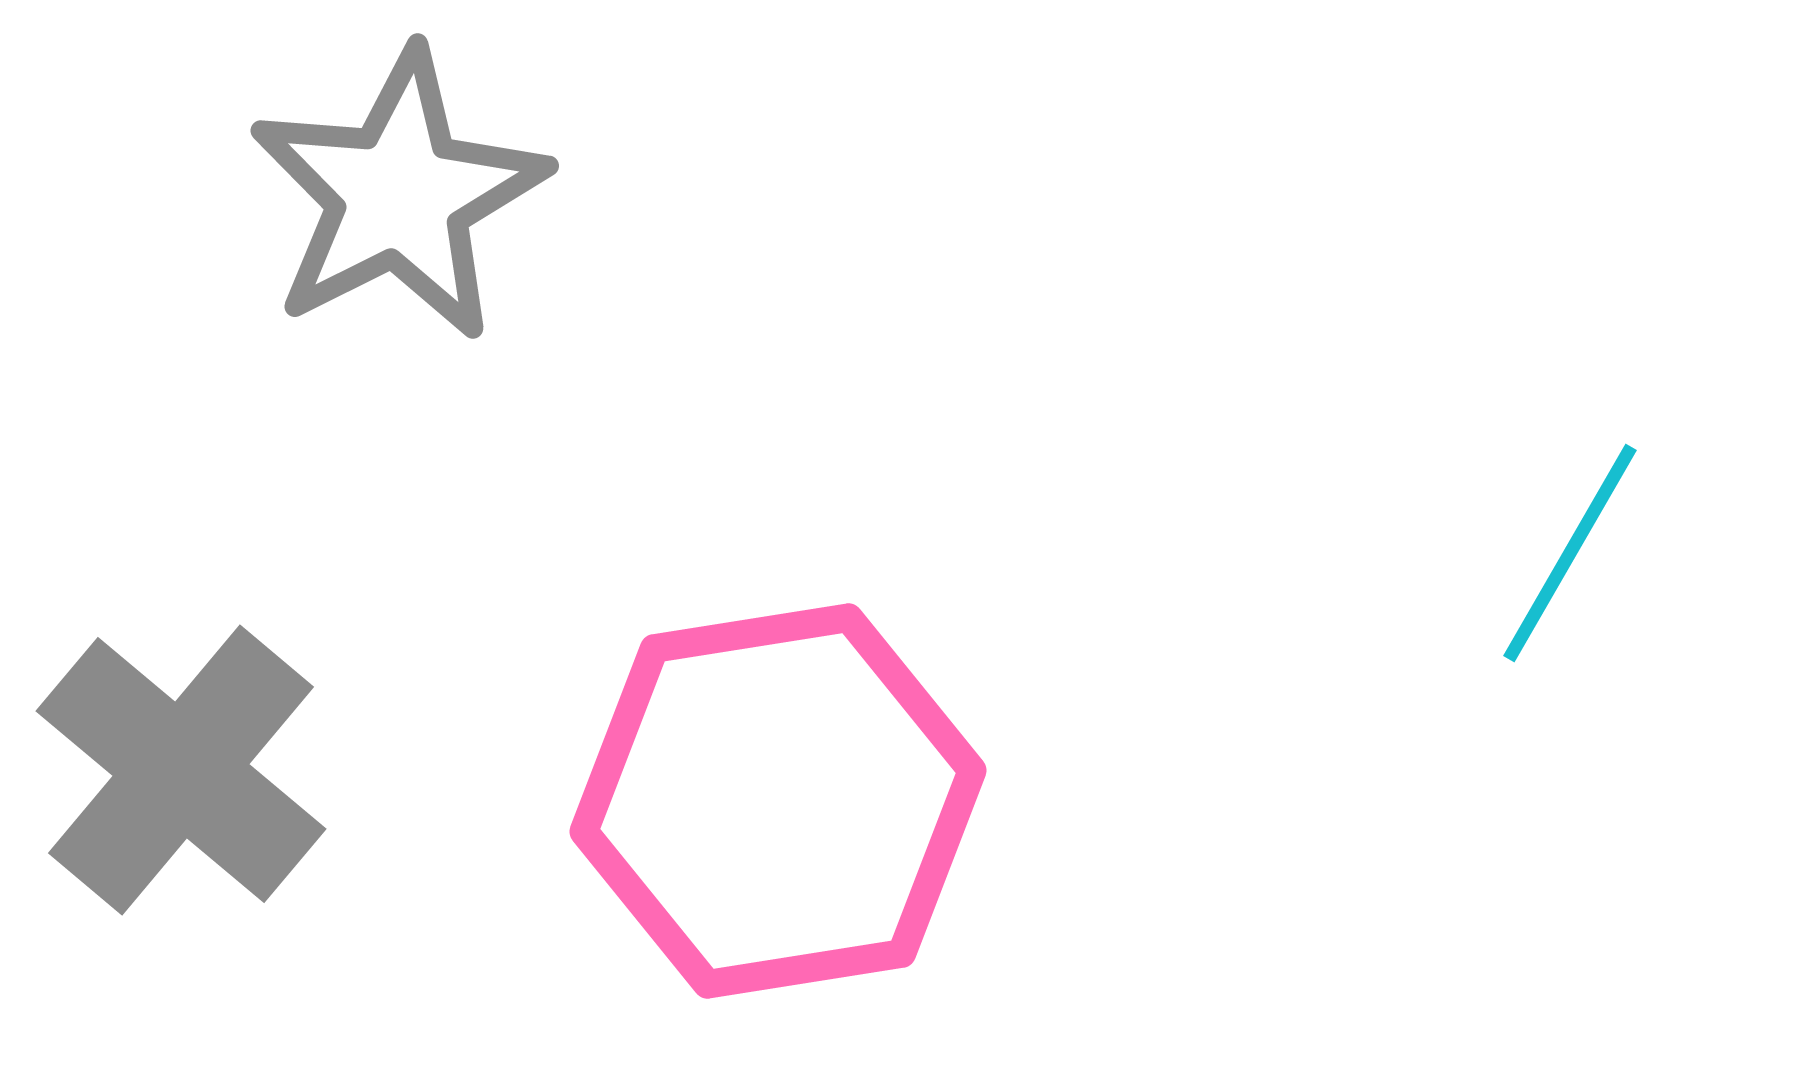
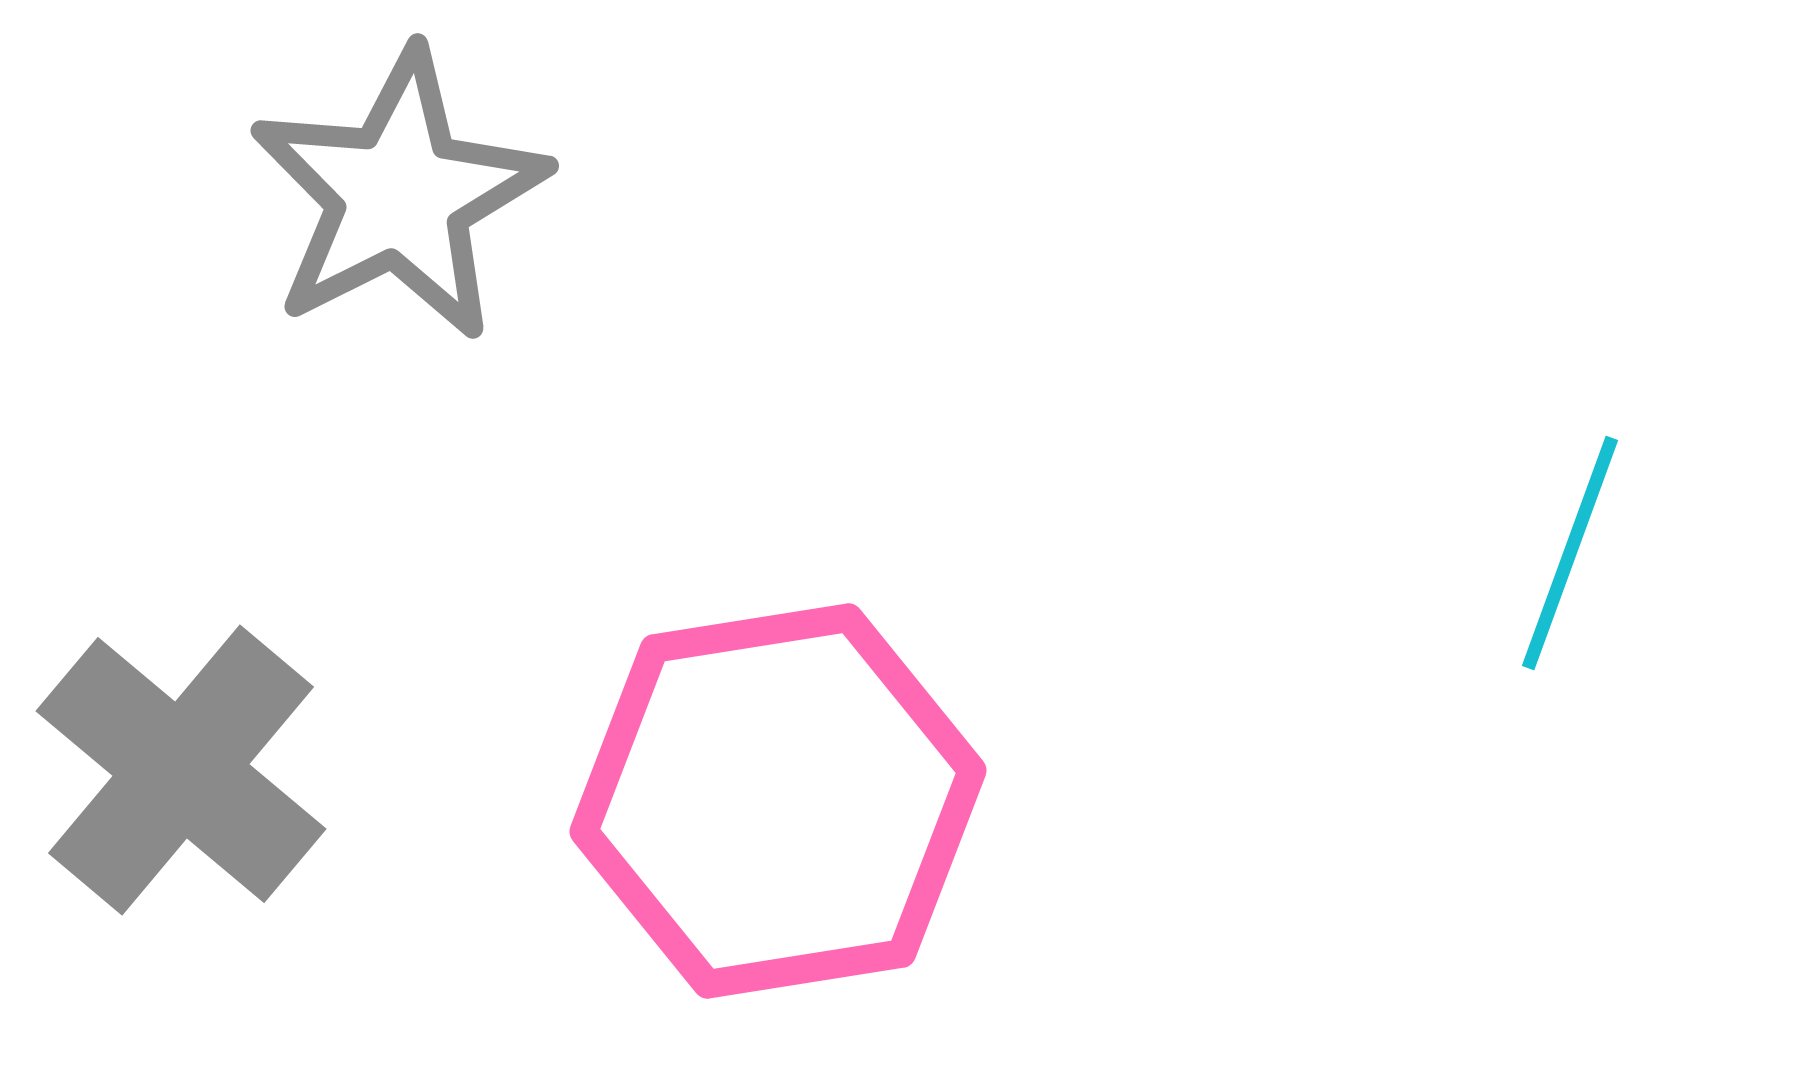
cyan line: rotated 10 degrees counterclockwise
